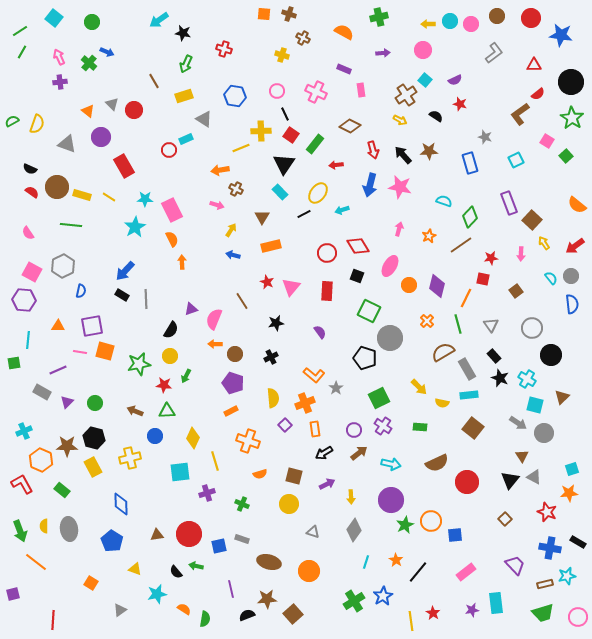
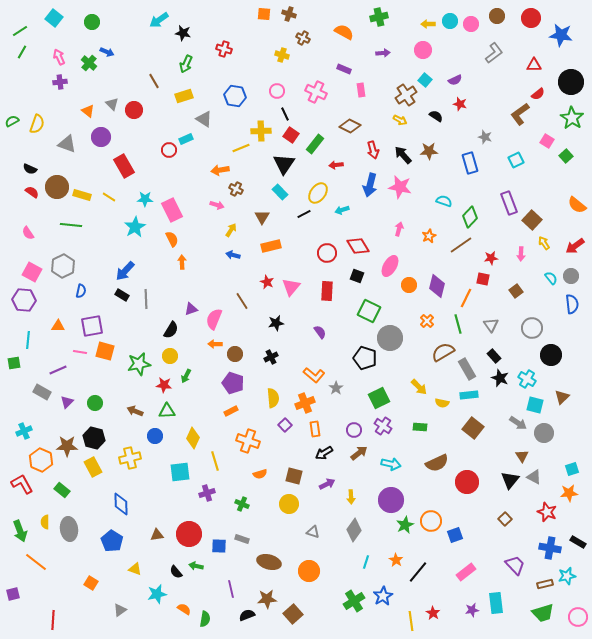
yellow semicircle at (44, 526): moved 1 px right, 4 px up
blue square at (455, 535): rotated 14 degrees counterclockwise
blue square at (219, 546): rotated 14 degrees clockwise
